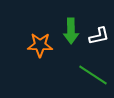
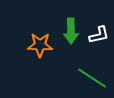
white L-shape: moved 1 px up
green line: moved 1 px left, 3 px down
